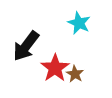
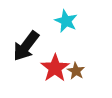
cyan star: moved 13 px left, 2 px up
brown star: moved 1 px right, 3 px up
